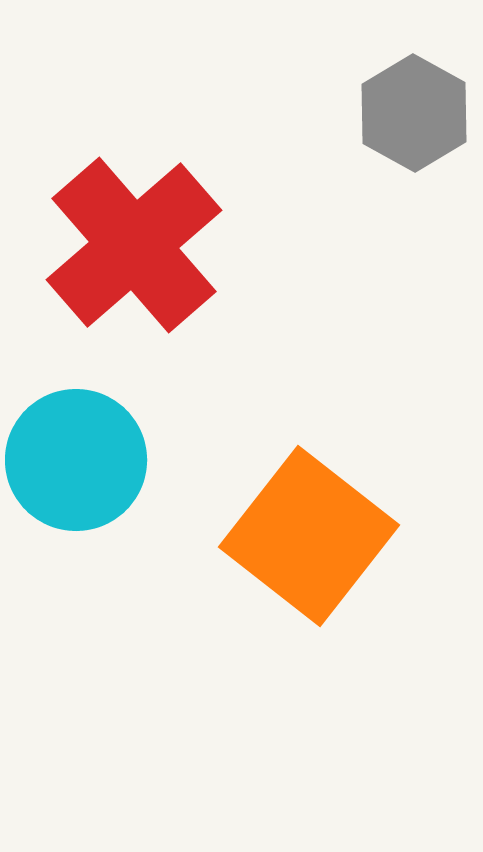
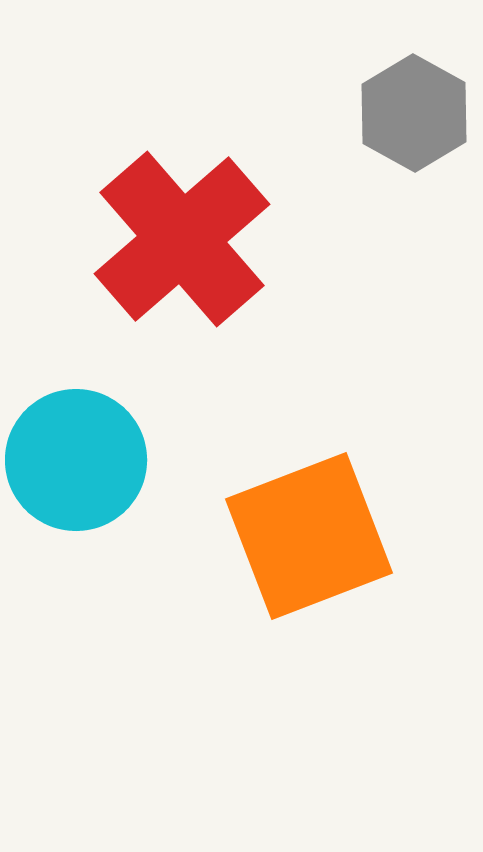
red cross: moved 48 px right, 6 px up
orange square: rotated 31 degrees clockwise
